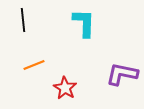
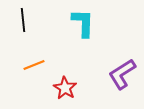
cyan L-shape: moved 1 px left
purple L-shape: rotated 44 degrees counterclockwise
